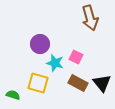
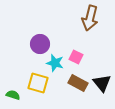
brown arrow: rotated 30 degrees clockwise
